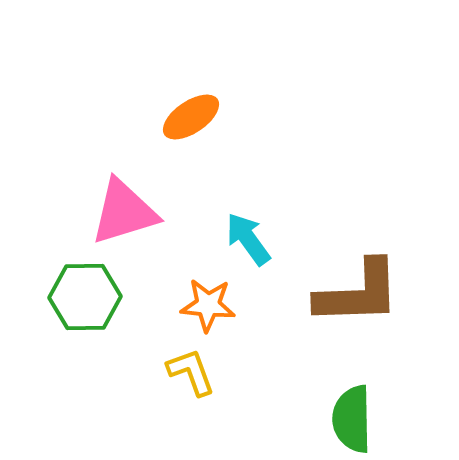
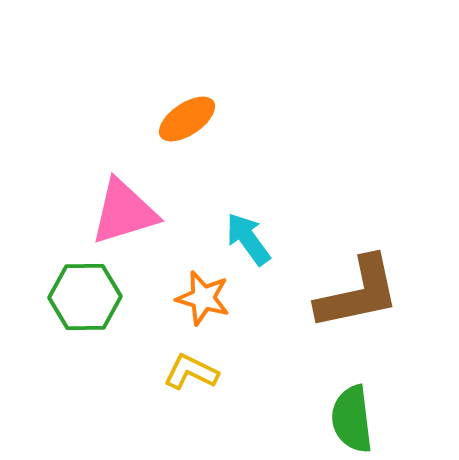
orange ellipse: moved 4 px left, 2 px down
brown L-shape: rotated 10 degrees counterclockwise
orange star: moved 5 px left, 7 px up; rotated 10 degrees clockwise
yellow L-shape: rotated 44 degrees counterclockwise
green semicircle: rotated 6 degrees counterclockwise
